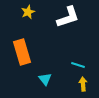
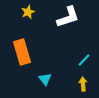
cyan line: moved 6 px right, 5 px up; rotated 64 degrees counterclockwise
